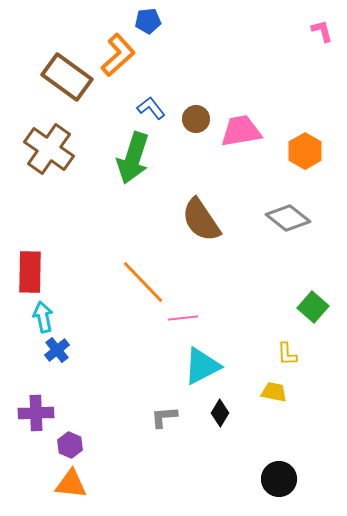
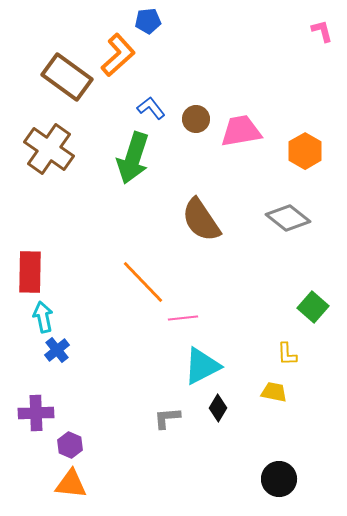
black diamond: moved 2 px left, 5 px up
gray L-shape: moved 3 px right, 1 px down
